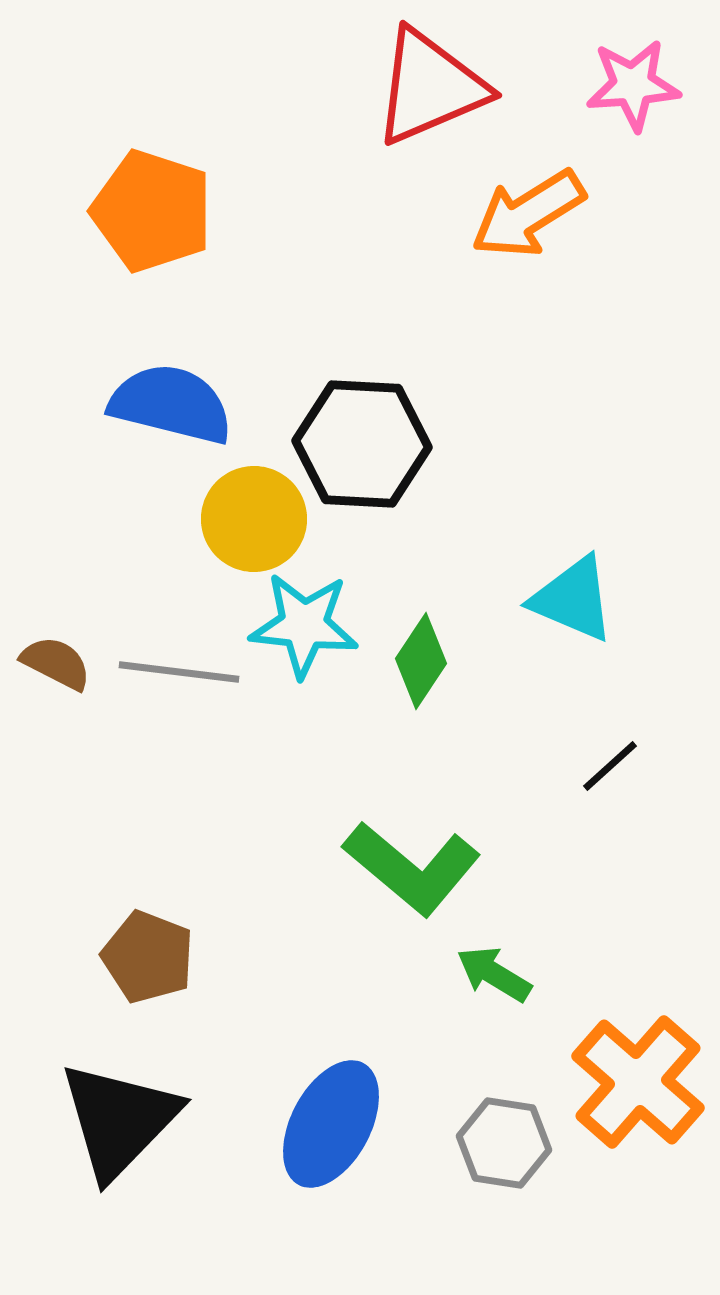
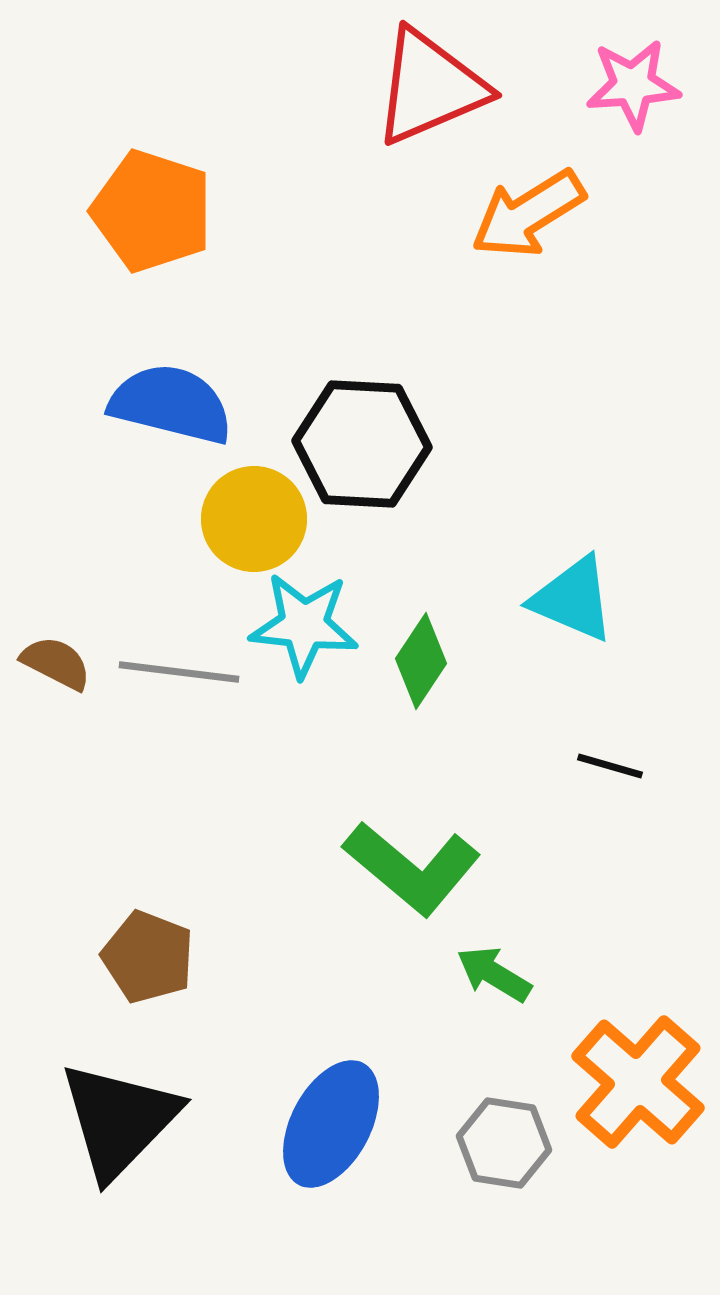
black line: rotated 58 degrees clockwise
